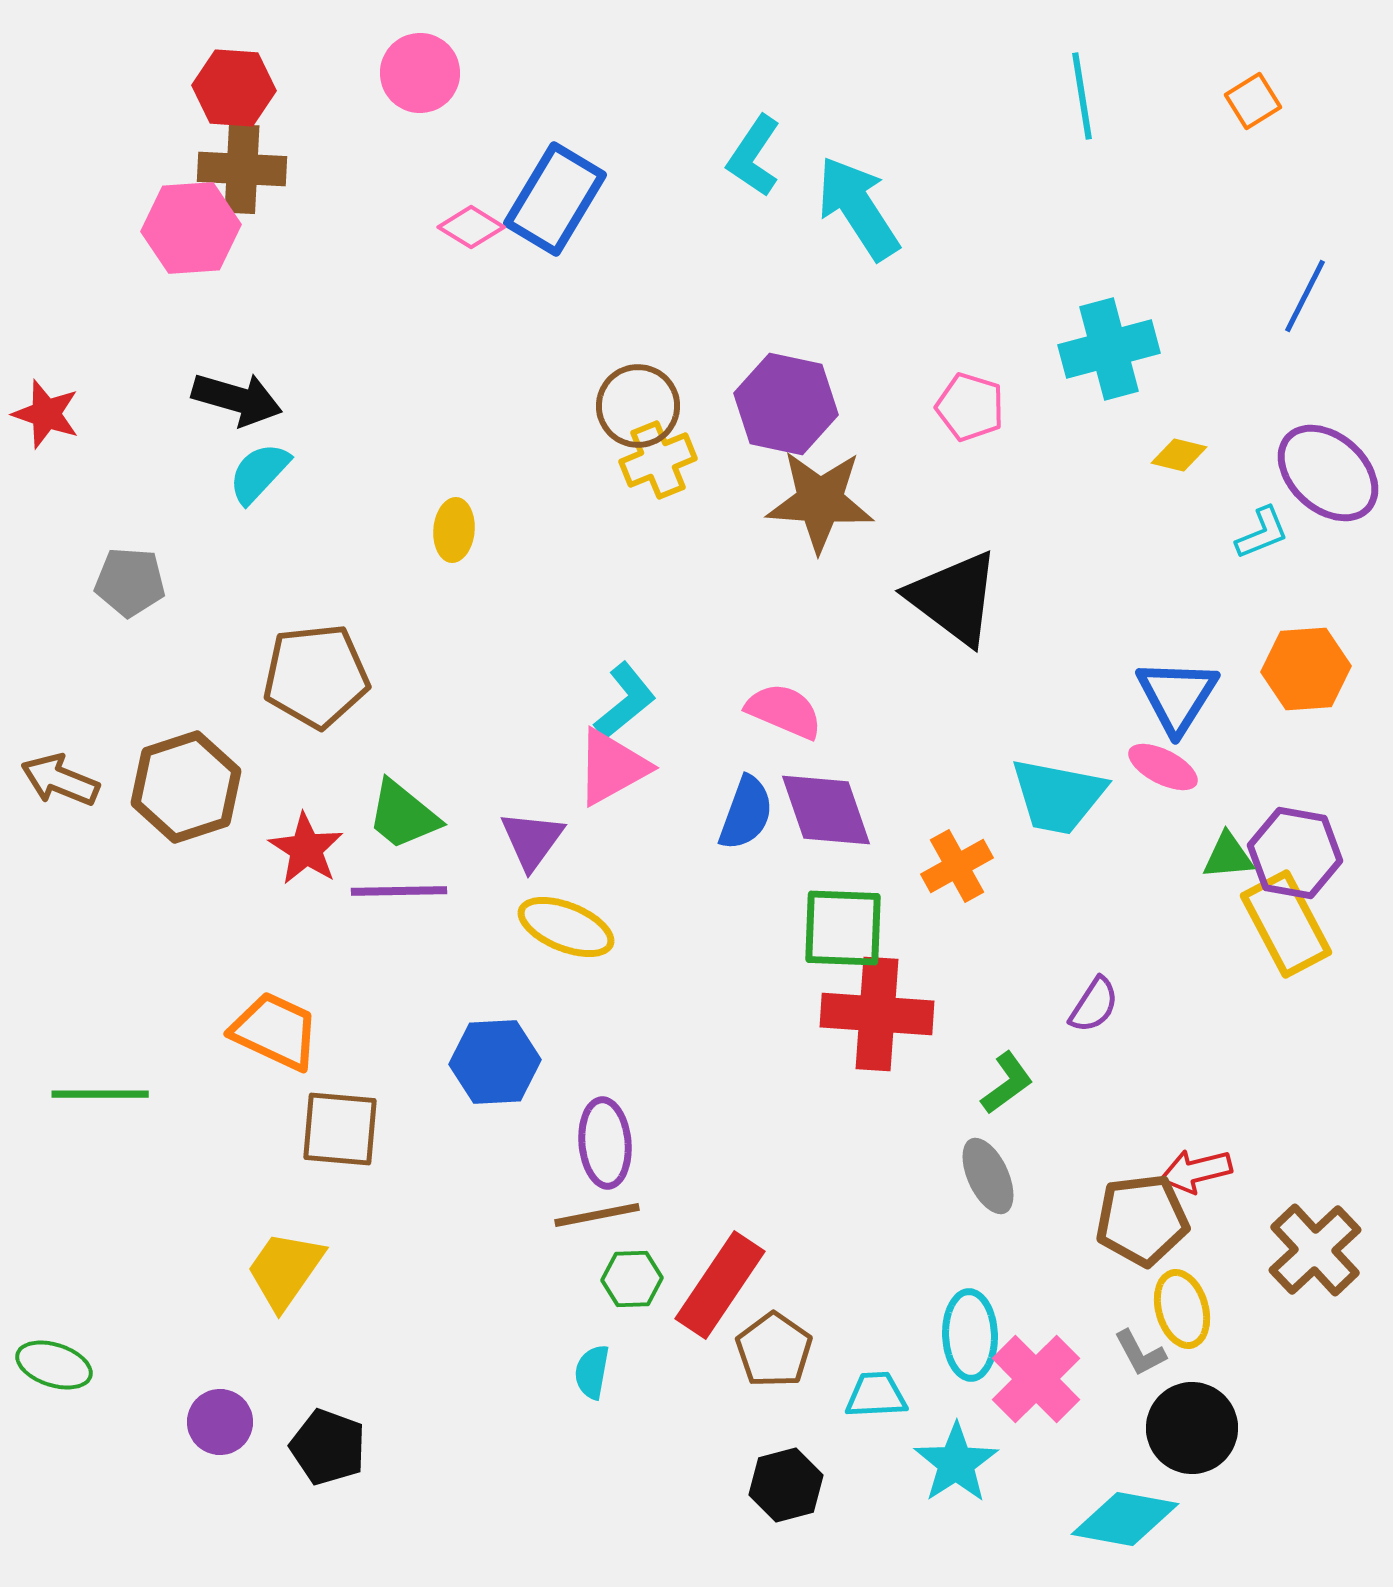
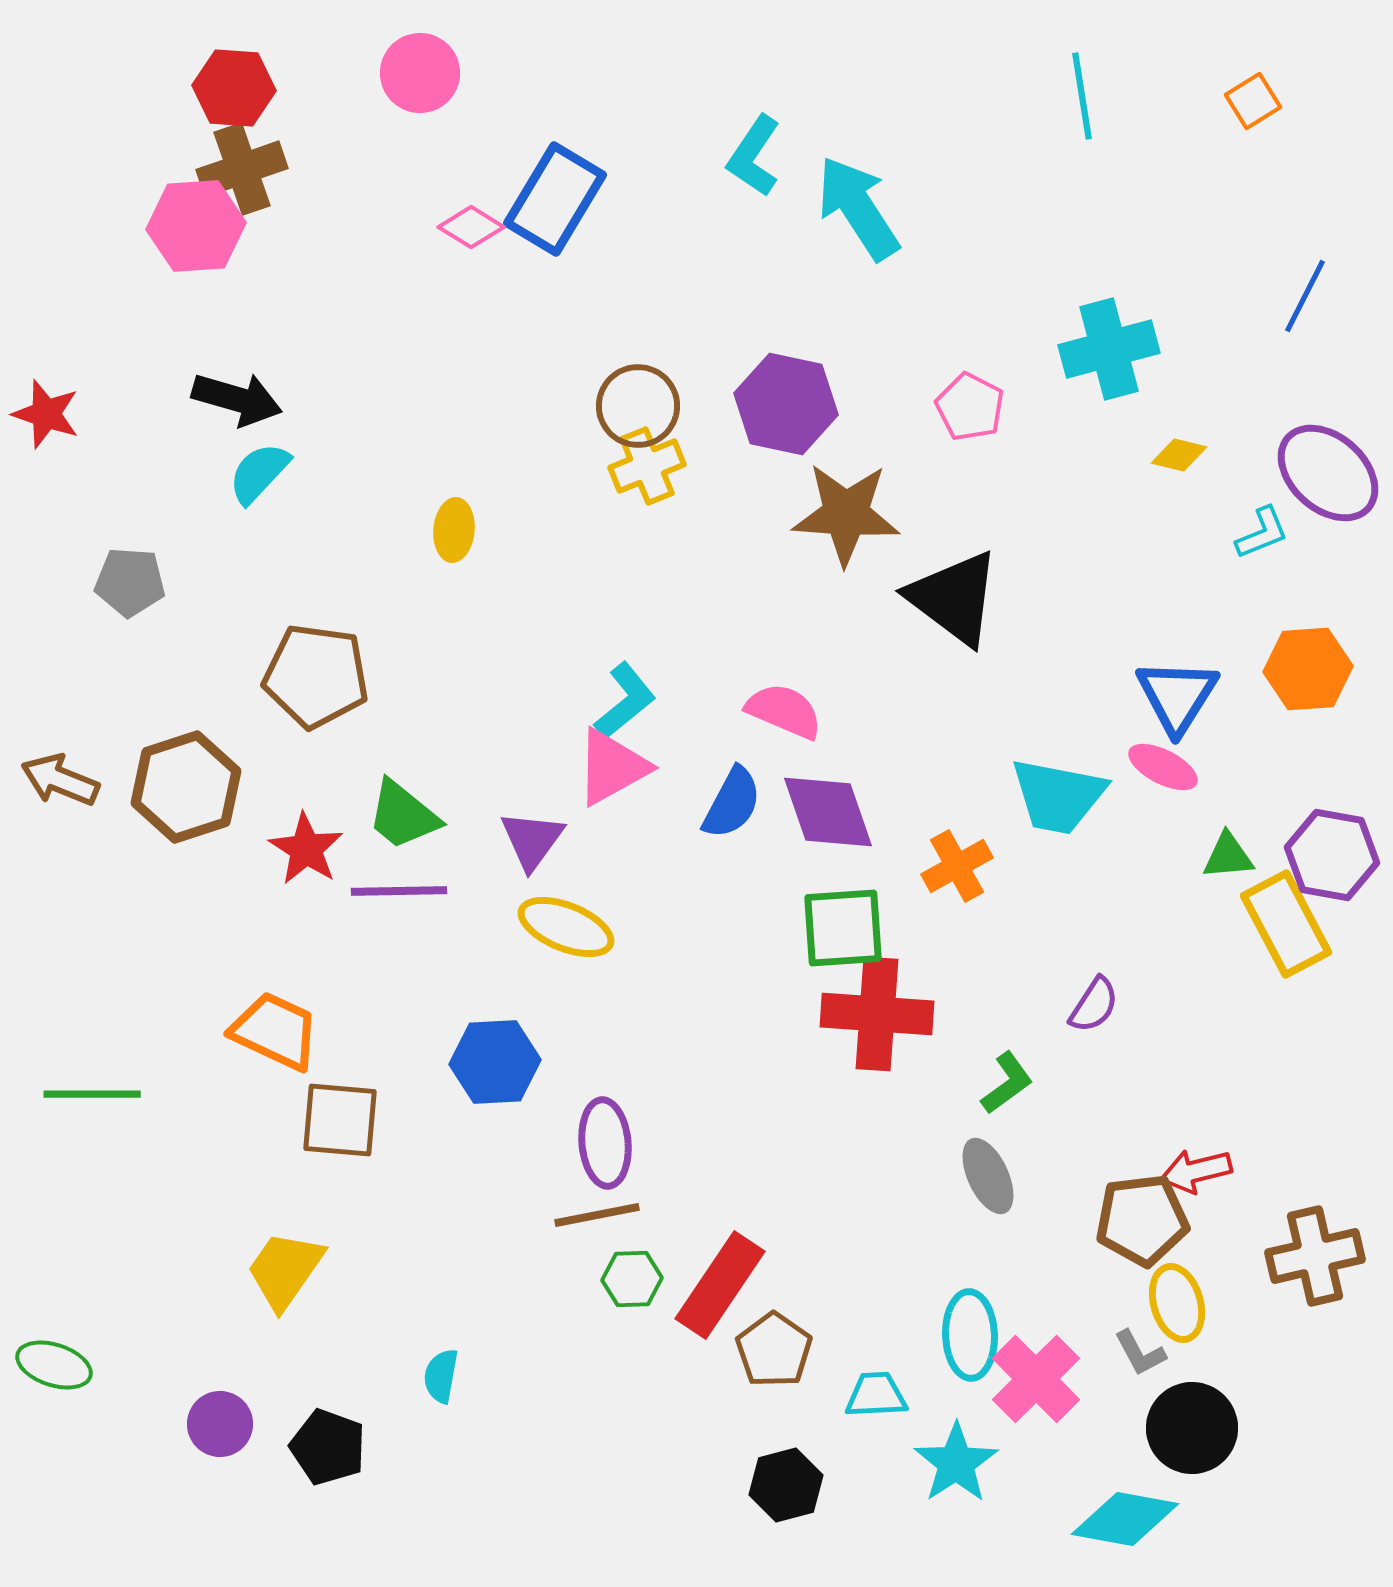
brown cross at (242, 169): rotated 22 degrees counterclockwise
pink hexagon at (191, 228): moved 5 px right, 2 px up
pink pentagon at (970, 407): rotated 10 degrees clockwise
yellow cross at (658, 460): moved 11 px left, 6 px down
brown star at (820, 501): moved 26 px right, 13 px down
orange hexagon at (1306, 669): moved 2 px right
brown pentagon at (316, 676): rotated 14 degrees clockwise
purple diamond at (826, 810): moved 2 px right, 2 px down
blue semicircle at (746, 813): moved 14 px left, 10 px up; rotated 8 degrees clockwise
purple hexagon at (1295, 853): moved 37 px right, 2 px down
green square at (843, 928): rotated 6 degrees counterclockwise
green line at (100, 1094): moved 8 px left
brown square at (340, 1129): moved 9 px up
brown cross at (1315, 1250): moved 6 px down; rotated 30 degrees clockwise
yellow ellipse at (1182, 1309): moved 5 px left, 6 px up
cyan semicircle at (592, 1372): moved 151 px left, 4 px down
purple circle at (220, 1422): moved 2 px down
